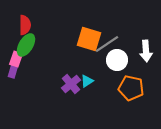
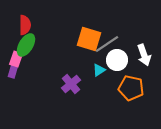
white arrow: moved 2 px left, 4 px down; rotated 15 degrees counterclockwise
cyan triangle: moved 12 px right, 11 px up
